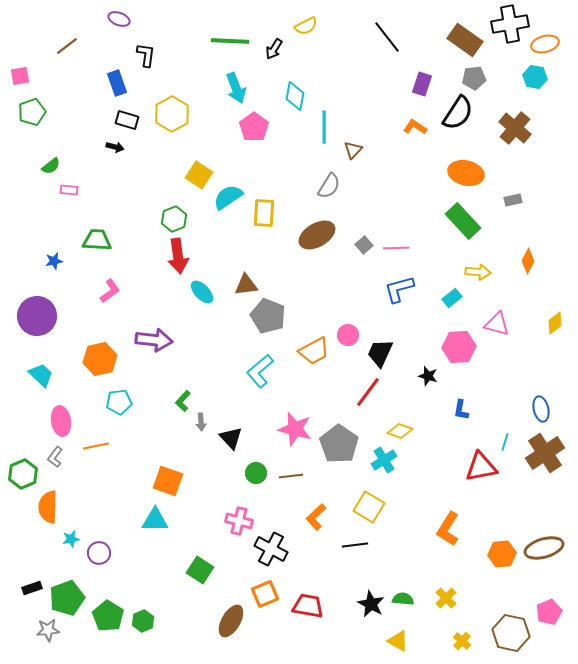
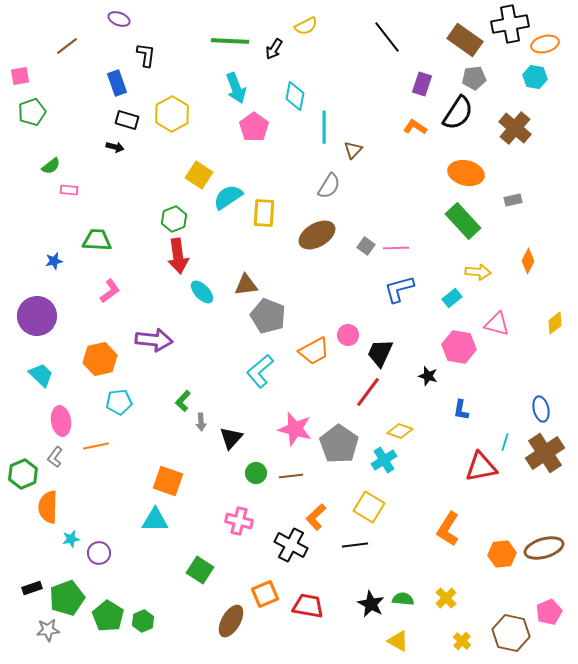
gray square at (364, 245): moved 2 px right, 1 px down; rotated 12 degrees counterclockwise
pink hexagon at (459, 347): rotated 12 degrees clockwise
black triangle at (231, 438): rotated 25 degrees clockwise
black cross at (271, 549): moved 20 px right, 4 px up
